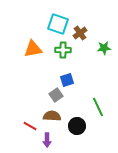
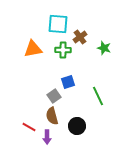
cyan square: rotated 15 degrees counterclockwise
brown cross: moved 4 px down
green star: rotated 24 degrees clockwise
blue square: moved 1 px right, 2 px down
gray square: moved 2 px left, 1 px down
green line: moved 11 px up
brown semicircle: rotated 108 degrees counterclockwise
red line: moved 1 px left, 1 px down
purple arrow: moved 3 px up
